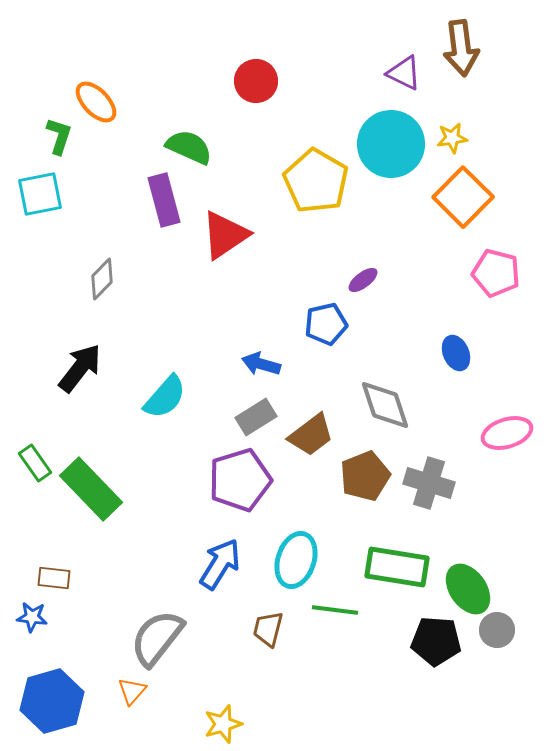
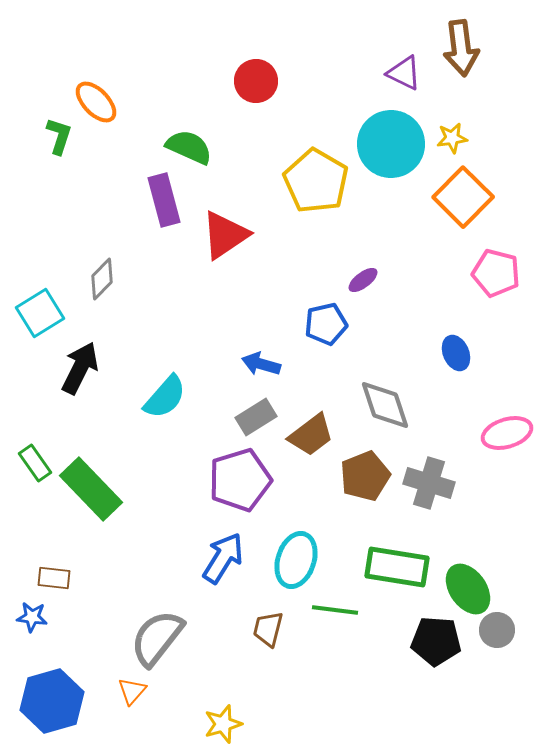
cyan square at (40, 194): moved 119 px down; rotated 21 degrees counterclockwise
black arrow at (80, 368): rotated 12 degrees counterclockwise
blue arrow at (220, 564): moved 3 px right, 6 px up
